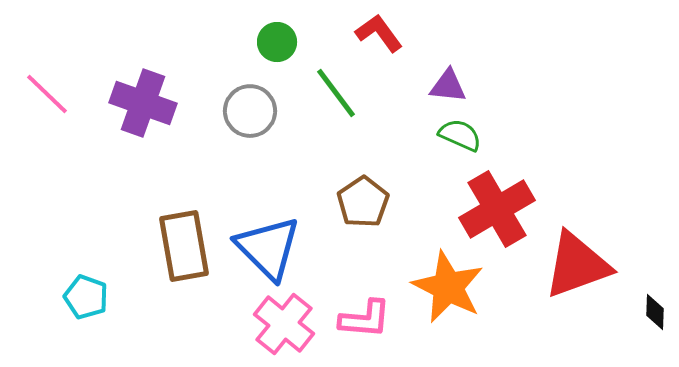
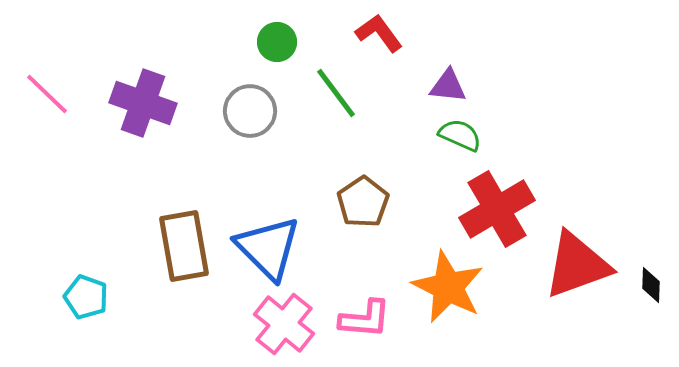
black diamond: moved 4 px left, 27 px up
